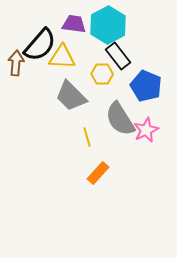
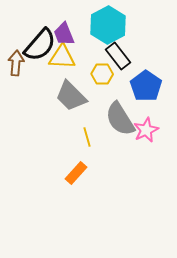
purple trapezoid: moved 10 px left, 10 px down; rotated 120 degrees counterclockwise
blue pentagon: rotated 12 degrees clockwise
orange rectangle: moved 22 px left
